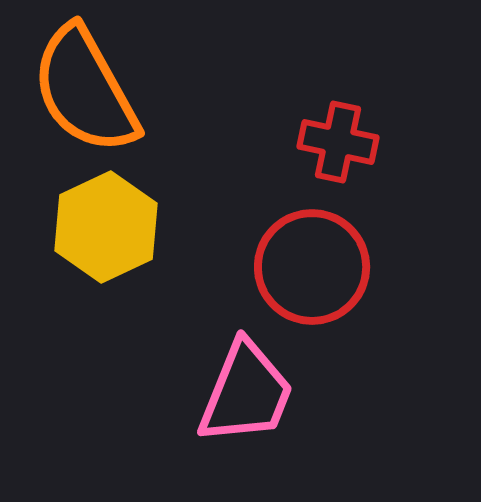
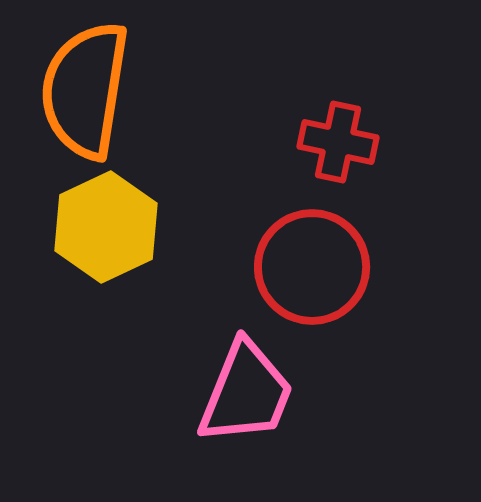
orange semicircle: rotated 38 degrees clockwise
